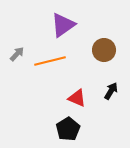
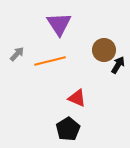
purple triangle: moved 4 px left, 1 px up; rotated 28 degrees counterclockwise
black arrow: moved 7 px right, 26 px up
